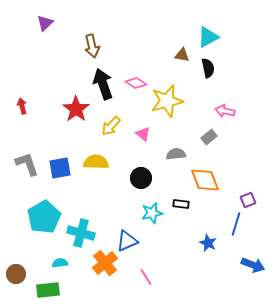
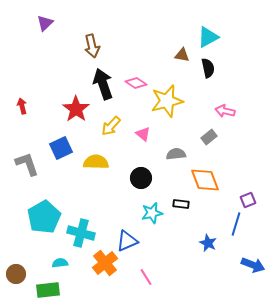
blue square: moved 1 px right, 20 px up; rotated 15 degrees counterclockwise
